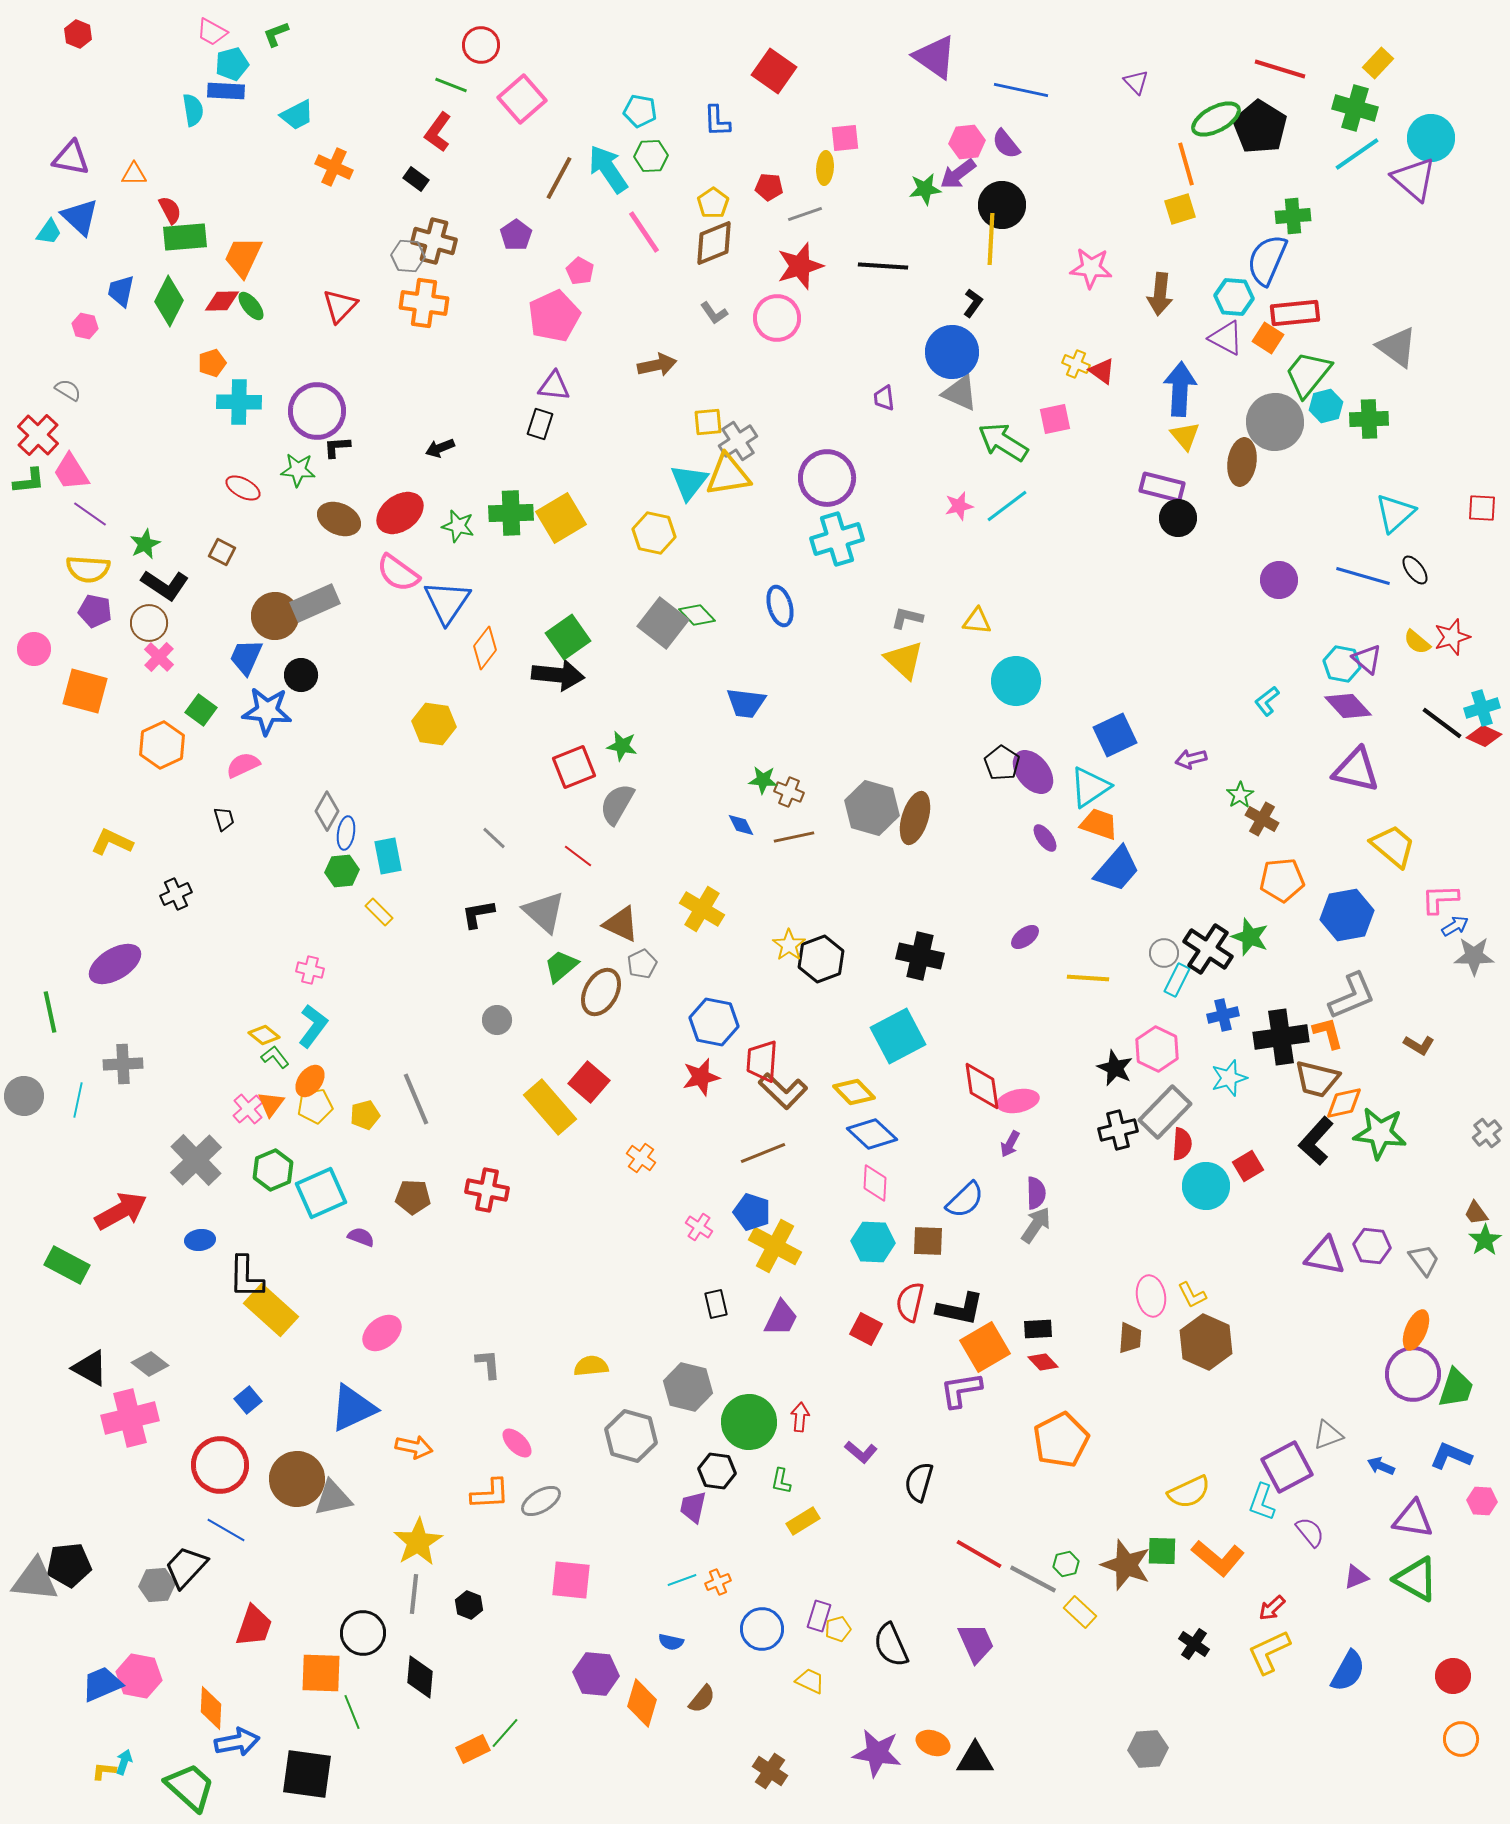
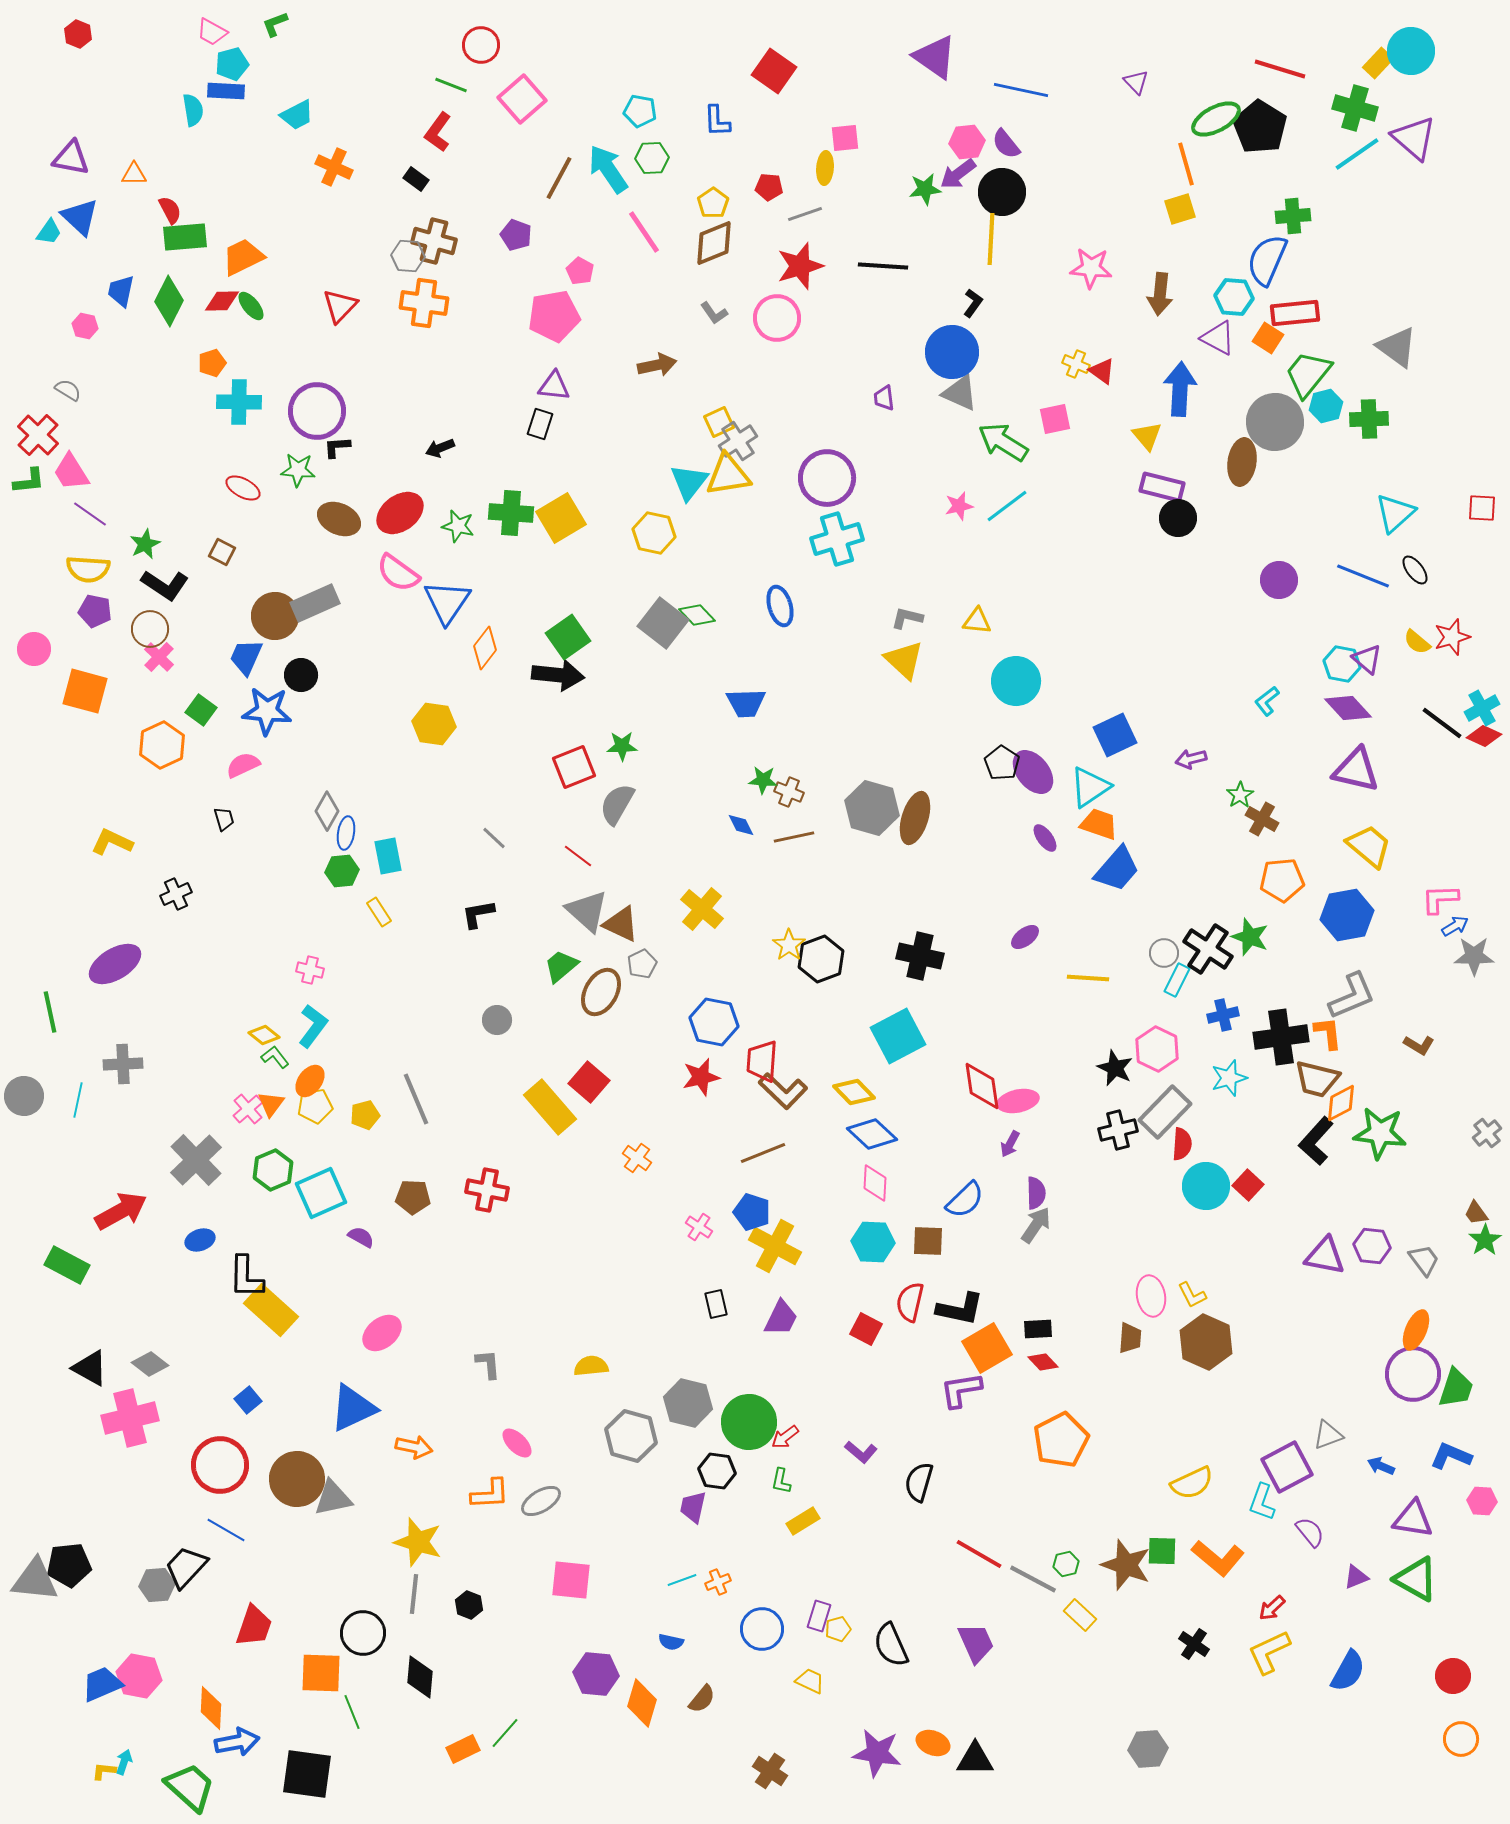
green L-shape at (276, 34): moved 1 px left, 10 px up
cyan circle at (1431, 138): moved 20 px left, 87 px up
green hexagon at (651, 156): moved 1 px right, 2 px down
purple triangle at (1414, 179): moved 41 px up
black circle at (1002, 205): moved 13 px up
purple pentagon at (516, 235): rotated 16 degrees counterclockwise
orange trapezoid at (243, 257): rotated 39 degrees clockwise
pink pentagon at (554, 316): rotated 15 degrees clockwise
purple triangle at (1226, 338): moved 8 px left
yellow square at (708, 422): moved 11 px right; rotated 20 degrees counterclockwise
yellow triangle at (1185, 436): moved 38 px left
green cross at (511, 513): rotated 6 degrees clockwise
blue line at (1363, 576): rotated 6 degrees clockwise
brown circle at (149, 623): moved 1 px right, 6 px down
blue trapezoid at (746, 703): rotated 9 degrees counterclockwise
purple diamond at (1348, 706): moved 2 px down
cyan cross at (1482, 708): rotated 12 degrees counterclockwise
green star at (622, 746): rotated 12 degrees counterclockwise
yellow trapezoid at (1393, 846): moved 24 px left
yellow cross at (702, 909): rotated 9 degrees clockwise
yellow rectangle at (379, 912): rotated 12 degrees clockwise
gray triangle at (544, 912): moved 43 px right, 1 px up
orange L-shape at (1328, 1033): rotated 9 degrees clockwise
orange diamond at (1344, 1103): moved 3 px left; rotated 15 degrees counterclockwise
orange cross at (641, 1158): moved 4 px left
red square at (1248, 1166): moved 19 px down; rotated 16 degrees counterclockwise
purple semicircle at (361, 1237): rotated 8 degrees clockwise
blue ellipse at (200, 1240): rotated 12 degrees counterclockwise
orange square at (985, 1347): moved 2 px right, 1 px down
gray hexagon at (688, 1387): moved 16 px down
red arrow at (800, 1417): moved 15 px left, 20 px down; rotated 132 degrees counterclockwise
yellow semicircle at (1189, 1492): moved 3 px right, 9 px up
yellow star at (418, 1542): rotated 24 degrees counterclockwise
yellow rectangle at (1080, 1612): moved 3 px down
orange rectangle at (473, 1749): moved 10 px left
